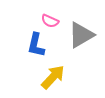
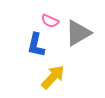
gray triangle: moved 3 px left, 2 px up
